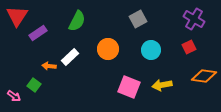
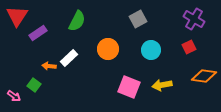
white rectangle: moved 1 px left, 1 px down
